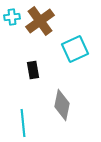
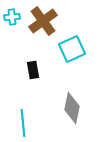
brown cross: moved 3 px right
cyan square: moved 3 px left
gray diamond: moved 10 px right, 3 px down
